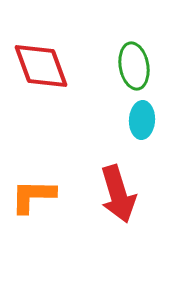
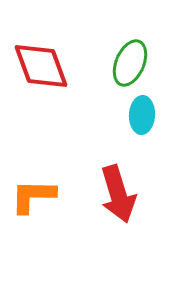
green ellipse: moved 4 px left, 3 px up; rotated 33 degrees clockwise
cyan ellipse: moved 5 px up
